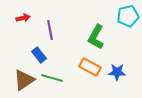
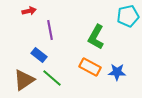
red arrow: moved 6 px right, 7 px up
blue rectangle: rotated 14 degrees counterclockwise
green line: rotated 25 degrees clockwise
